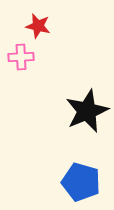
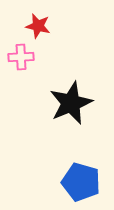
black star: moved 16 px left, 8 px up
